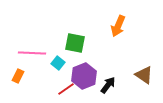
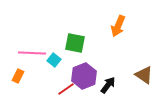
cyan square: moved 4 px left, 3 px up
